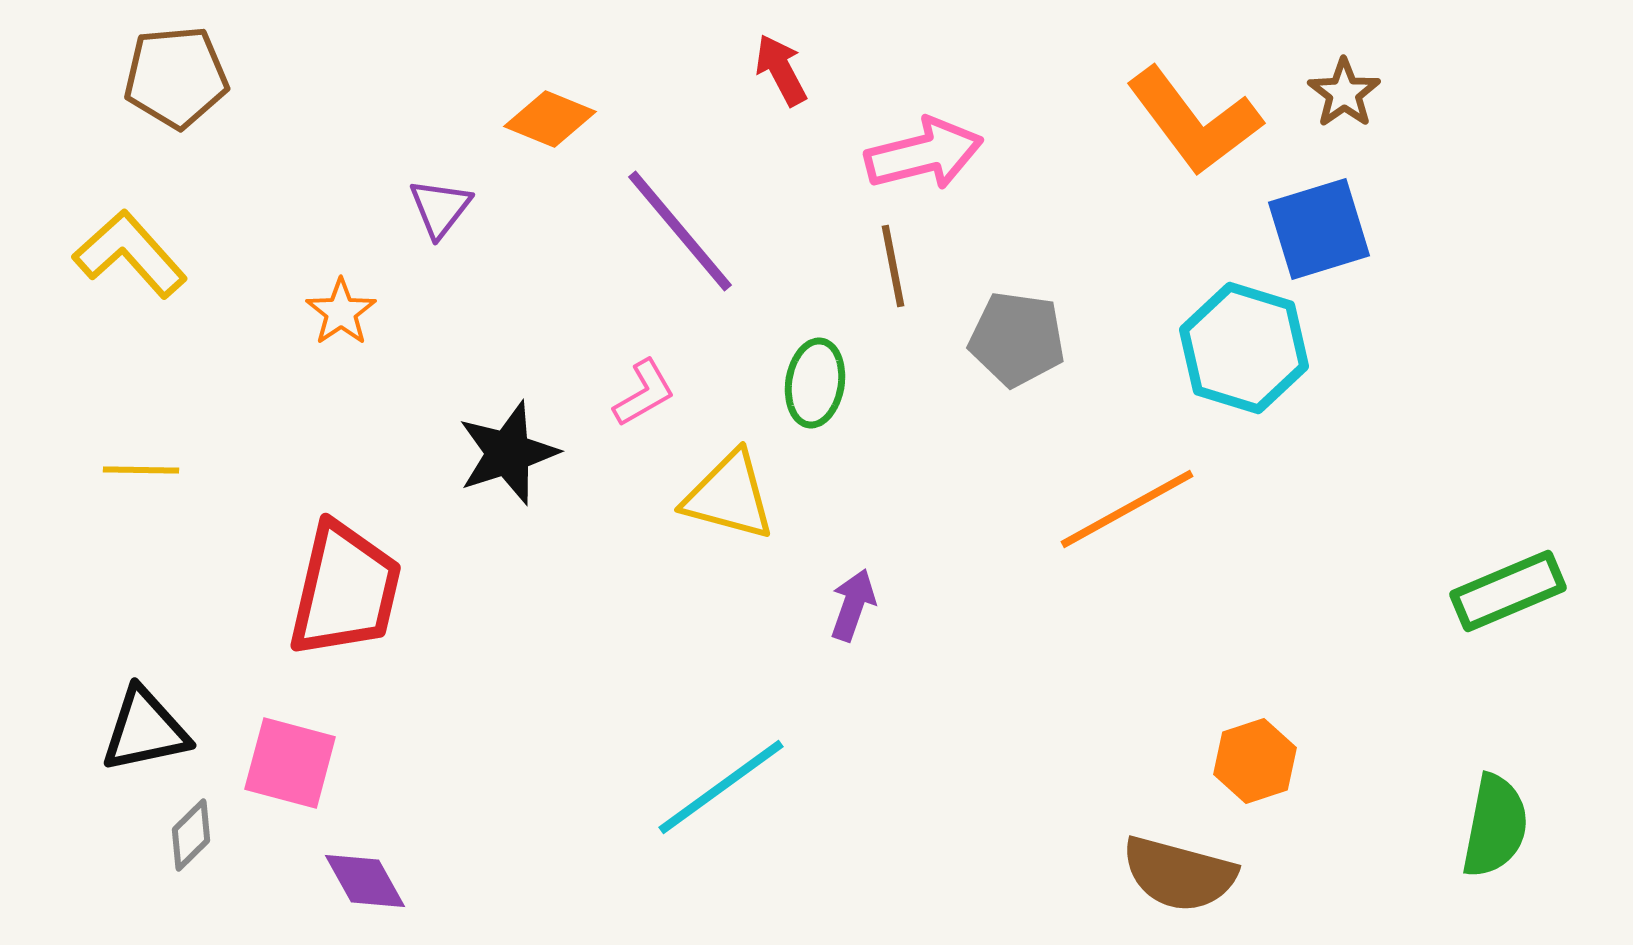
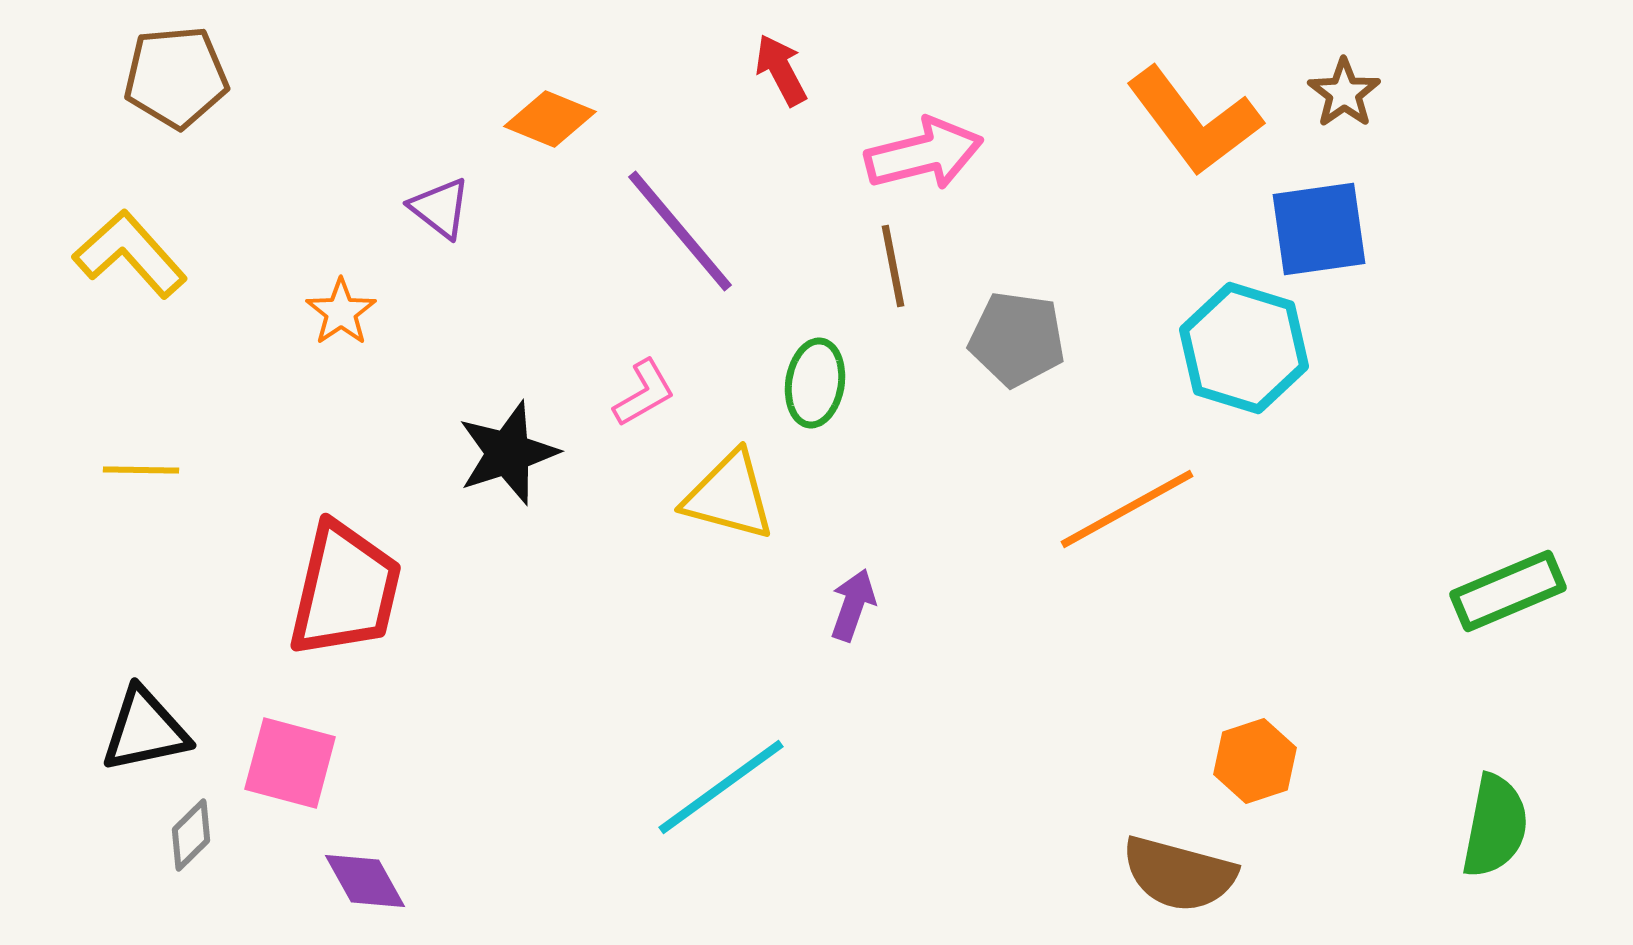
purple triangle: rotated 30 degrees counterclockwise
blue square: rotated 9 degrees clockwise
